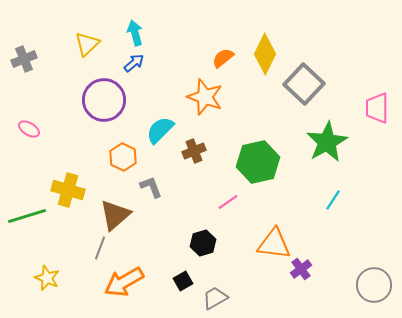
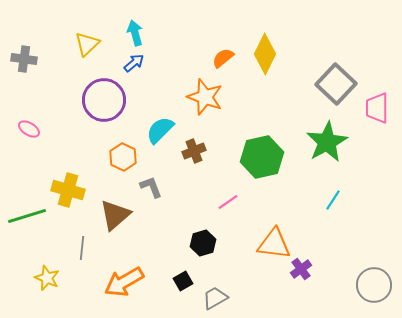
gray cross: rotated 30 degrees clockwise
gray square: moved 32 px right
green hexagon: moved 4 px right, 5 px up
gray line: moved 18 px left; rotated 15 degrees counterclockwise
